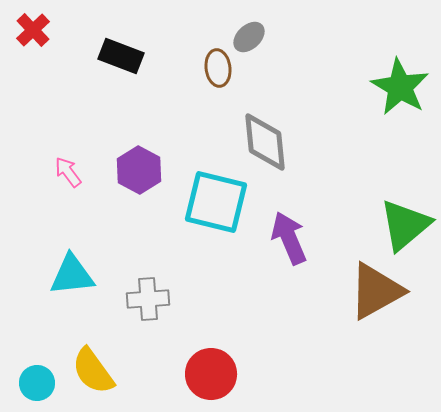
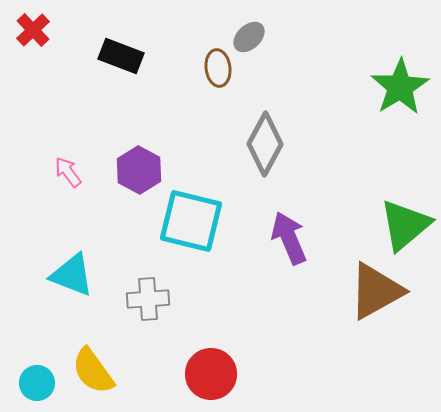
green star: rotated 10 degrees clockwise
gray diamond: moved 2 px down; rotated 34 degrees clockwise
cyan square: moved 25 px left, 19 px down
cyan triangle: rotated 27 degrees clockwise
